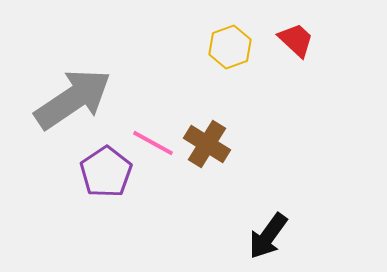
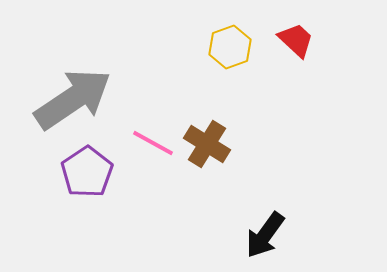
purple pentagon: moved 19 px left
black arrow: moved 3 px left, 1 px up
